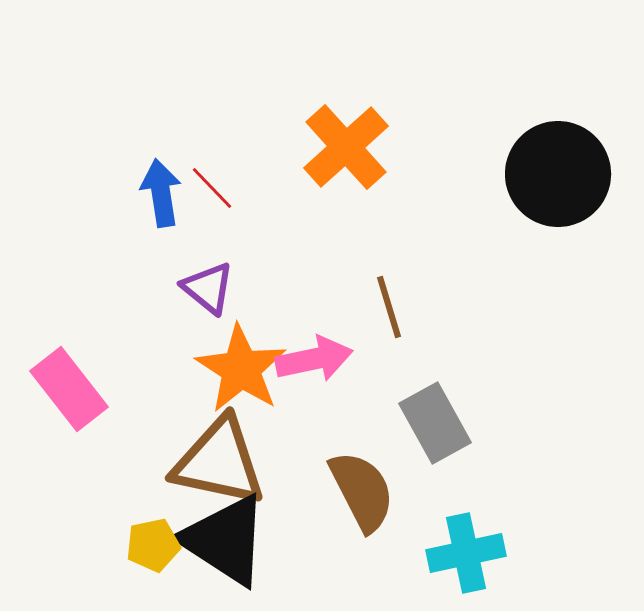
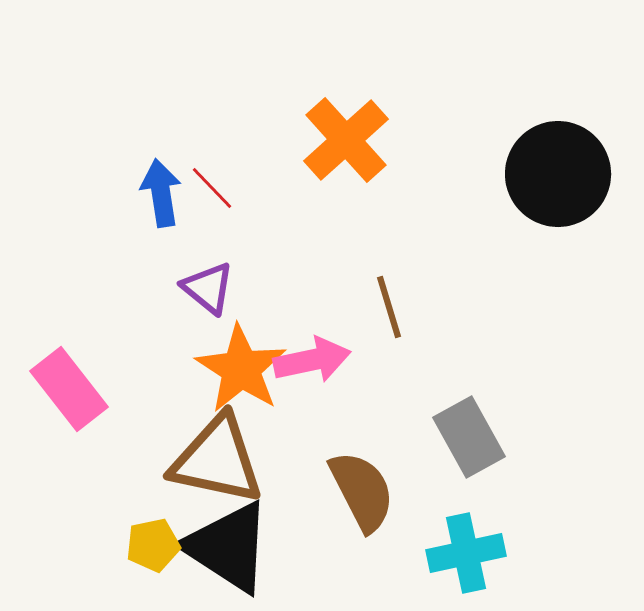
orange cross: moved 7 px up
pink arrow: moved 2 px left, 1 px down
gray rectangle: moved 34 px right, 14 px down
brown triangle: moved 2 px left, 2 px up
black triangle: moved 3 px right, 7 px down
